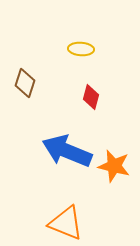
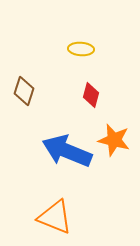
brown diamond: moved 1 px left, 8 px down
red diamond: moved 2 px up
orange star: moved 26 px up
orange triangle: moved 11 px left, 6 px up
